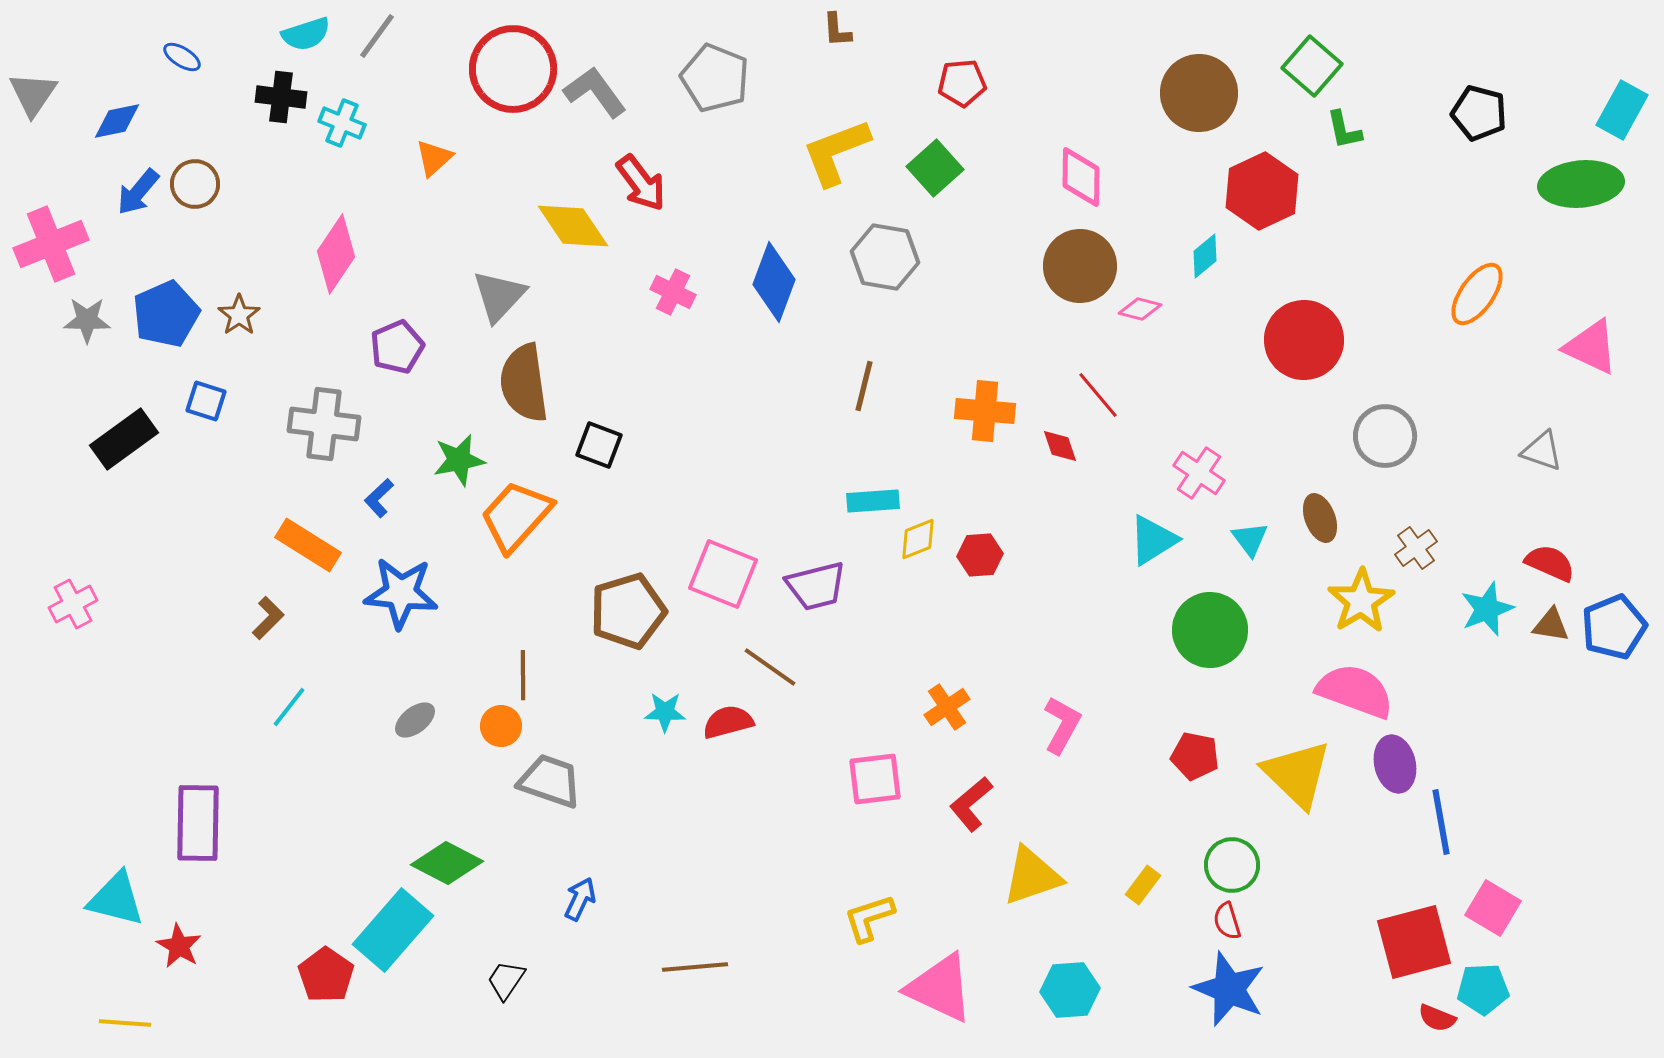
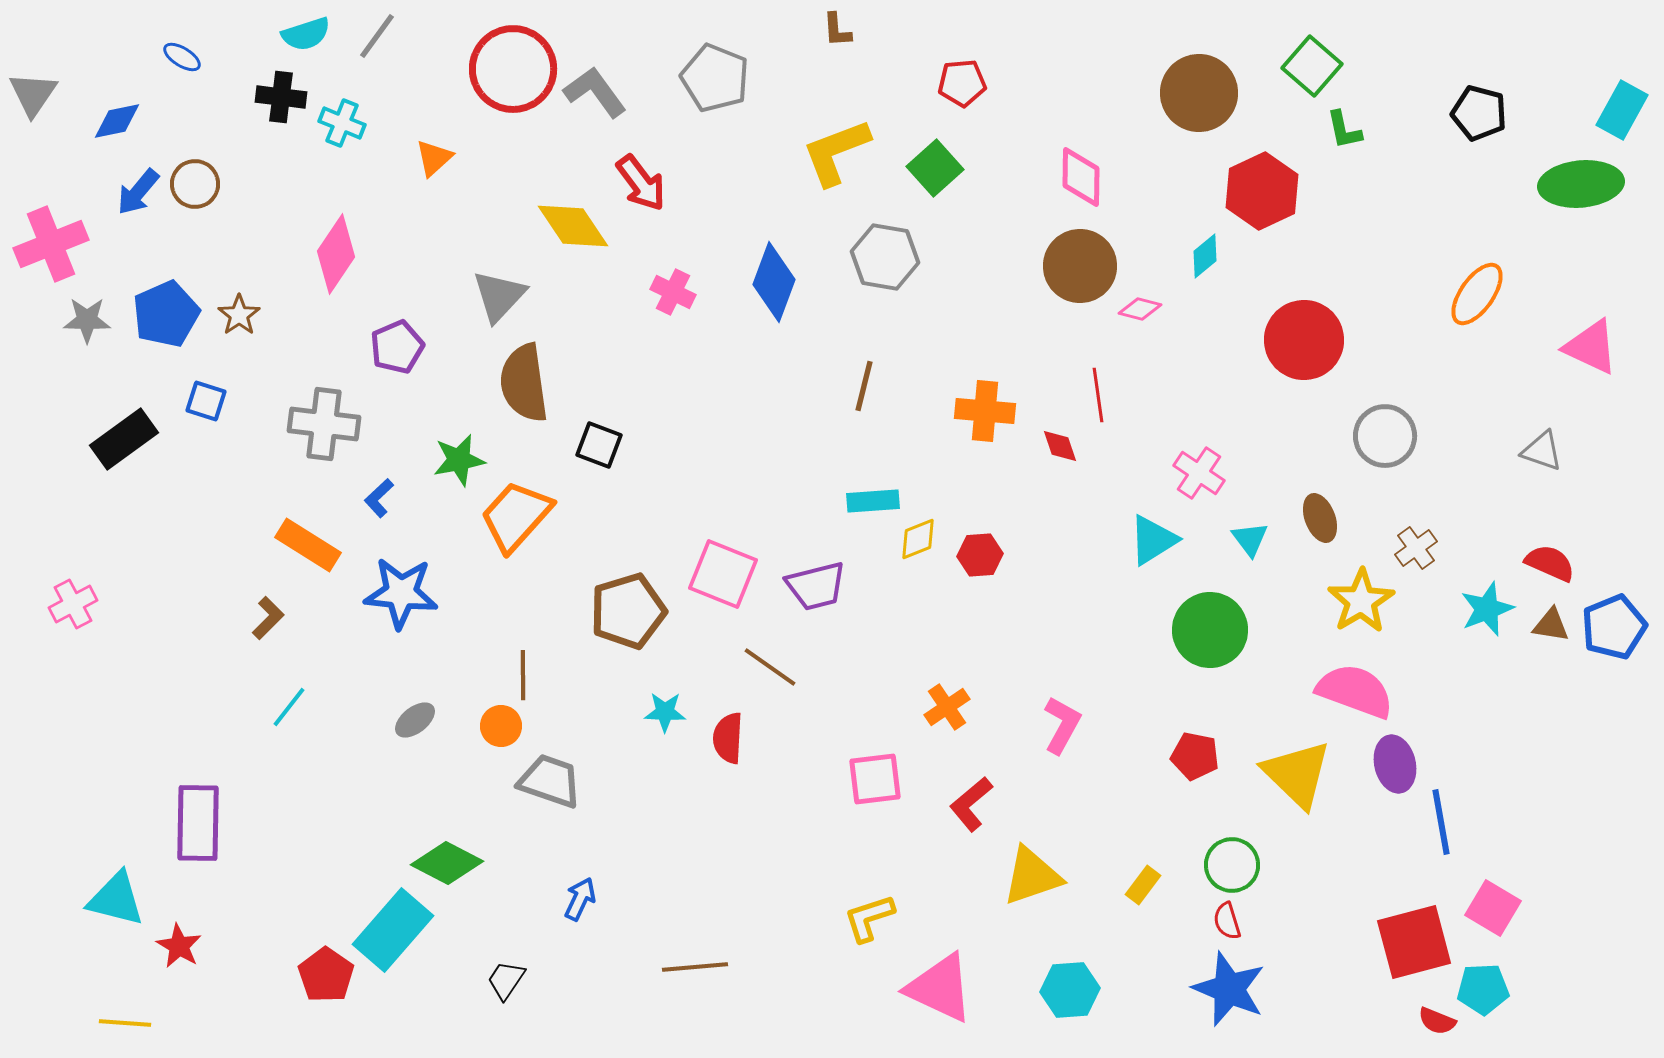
red line at (1098, 395): rotated 32 degrees clockwise
red semicircle at (728, 722): moved 16 px down; rotated 72 degrees counterclockwise
red semicircle at (1437, 1018): moved 3 px down
